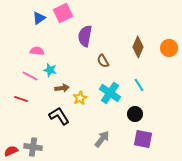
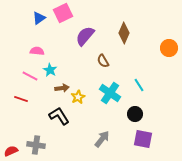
purple semicircle: rotated 30 degrees clockwise
brown diamond: moved 14 px left, 14 px up
cyan star: rotated 16 degrees clockwise
yellow star: moved 2 px left, 1 px up
gray cross: moved 3 px right, 2 px up
